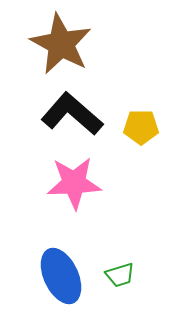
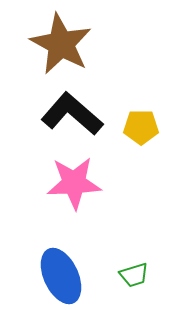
green trapezoid: moved 14 px right
